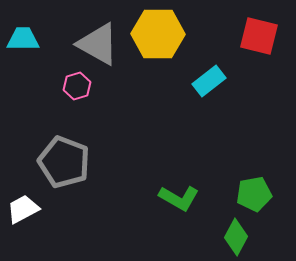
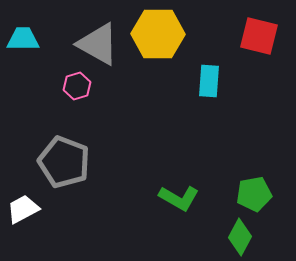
cyan rectangle: rotated 48 degrees counterclockwise
green diamond: moved 4 px right
